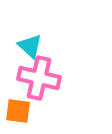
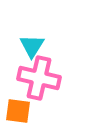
cyan triangle: moved 2 px right; rotated 20 degrees clockwise
